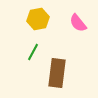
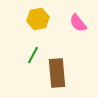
green line: moved 3 px down
brown rectangle: rotated 12 degrees counterclockwise
